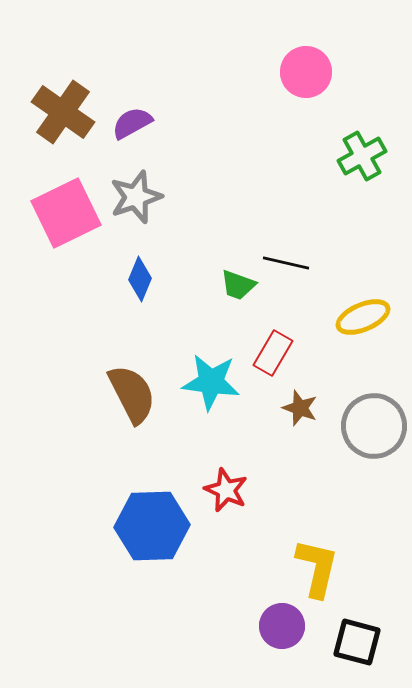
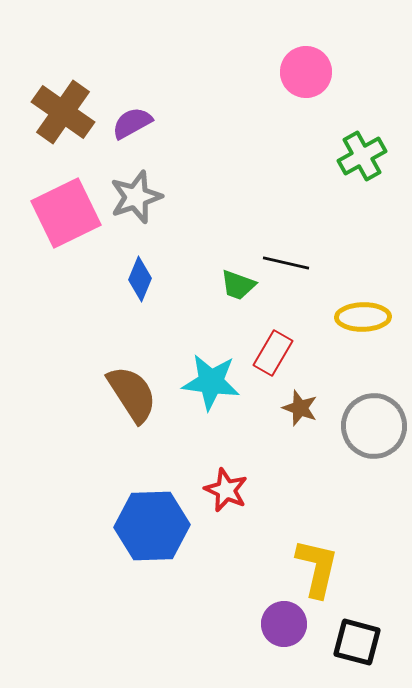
yellow ellipse: rotated 22 degrees clockwise
brown semicircle: rotated 6 degrees counterclockwise
purple circle: moved 2 px right, 2 px up
